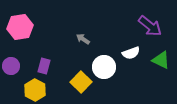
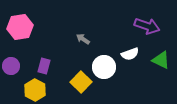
purple arrow: moved 3 px left; rotated 20 degrees counterclockwise
white semicircle: moved 1 px left, 1 px down
